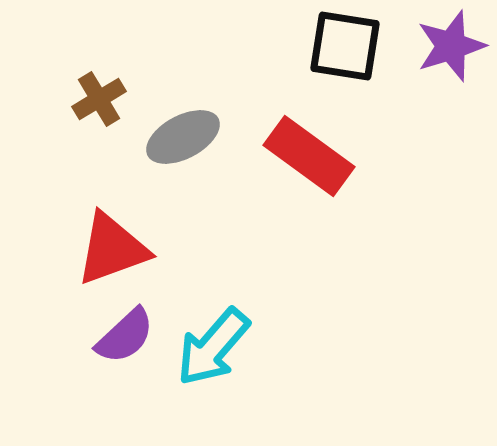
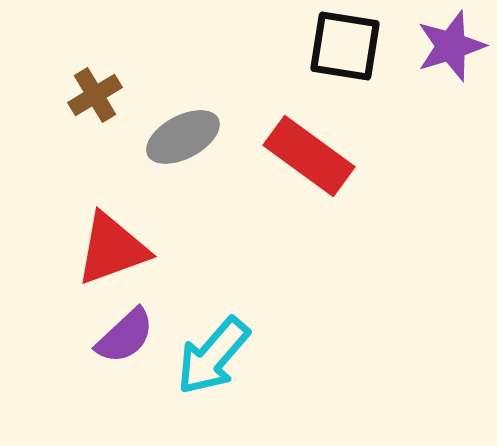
brown cross: moved 4 px left, 4 px up
cyan arrow: moved 9 px down
